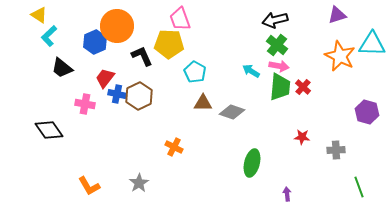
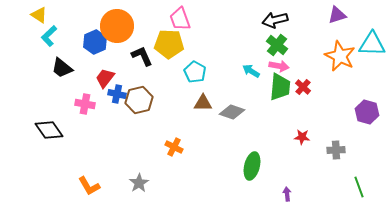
brown hexagon: moved 4 px down; rotated 12 degrees clockwise
green ellipse: moved 3 px down
